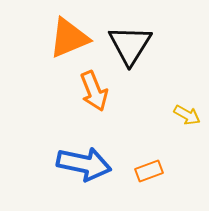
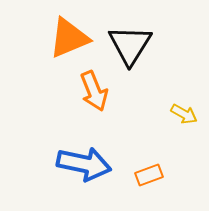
yellow arrow: moved 3 px left, 1 px up
orange rectangle: moved 4 px down
